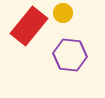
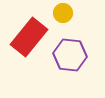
red rectangle: moved 11 px down
